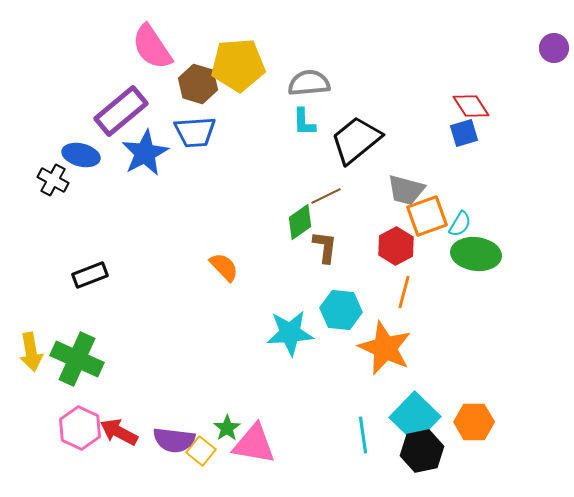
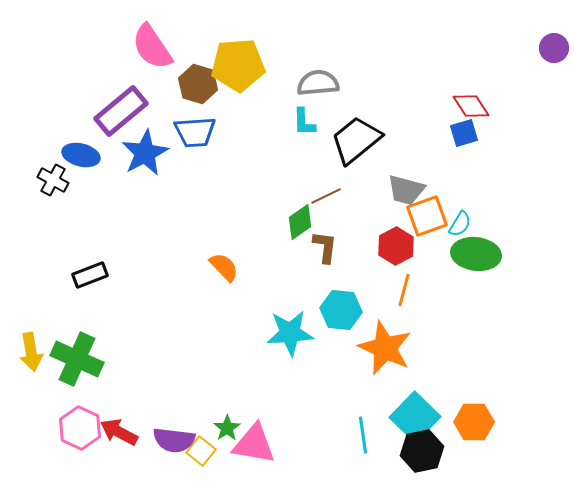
gray semicircle: moved 9 px right
orange line: moved 2 px up
